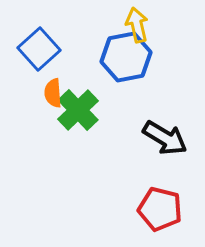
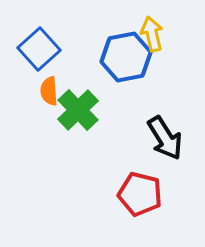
yellow arrow: moved 15 px right, 9 px down
orange semicircle: moved 4 px left, 2 px up
black arrow: rotated 27 degrees clockwise
red pentagon: moved 20 px left, 15 px up
